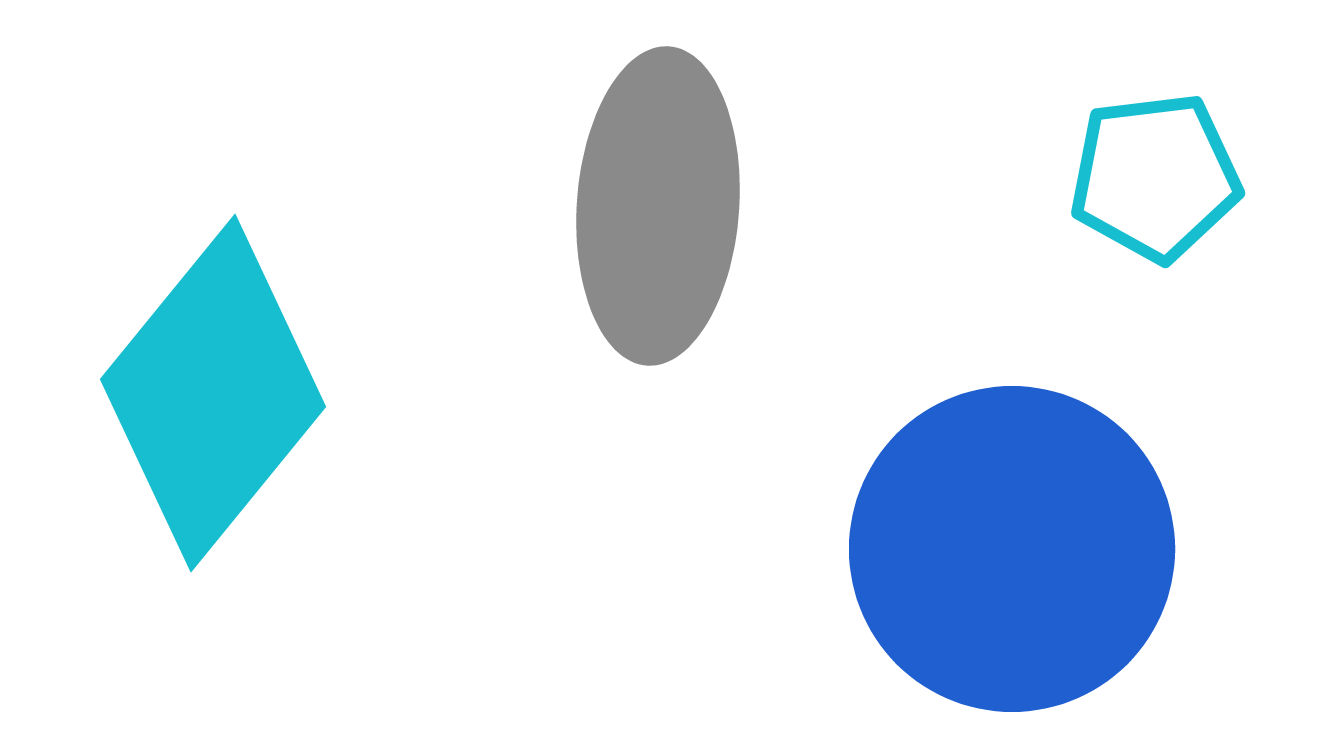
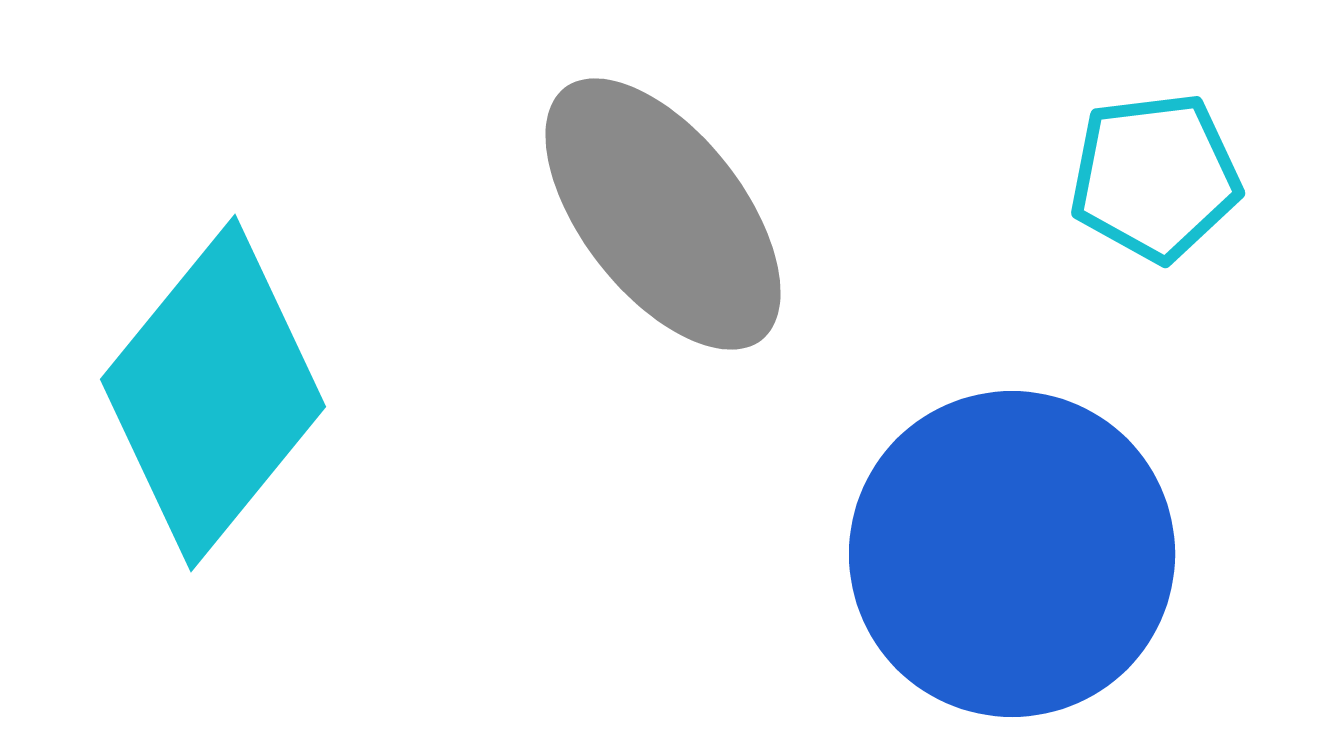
gray ellipse: moved 5 px right, 8 px down; rotated 42 degrees counterclockwise
blue circle: moved 5 px down
